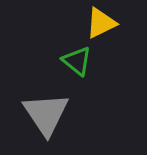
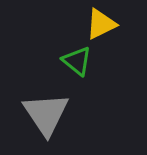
yellow triangle: moved 1 px down
